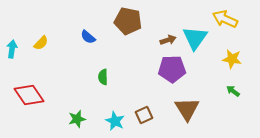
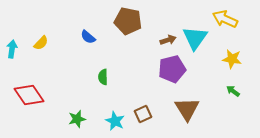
purple pentagon: rotated 12 degrees counterclockwise
brown square: moved 1 px left, 1 px up
